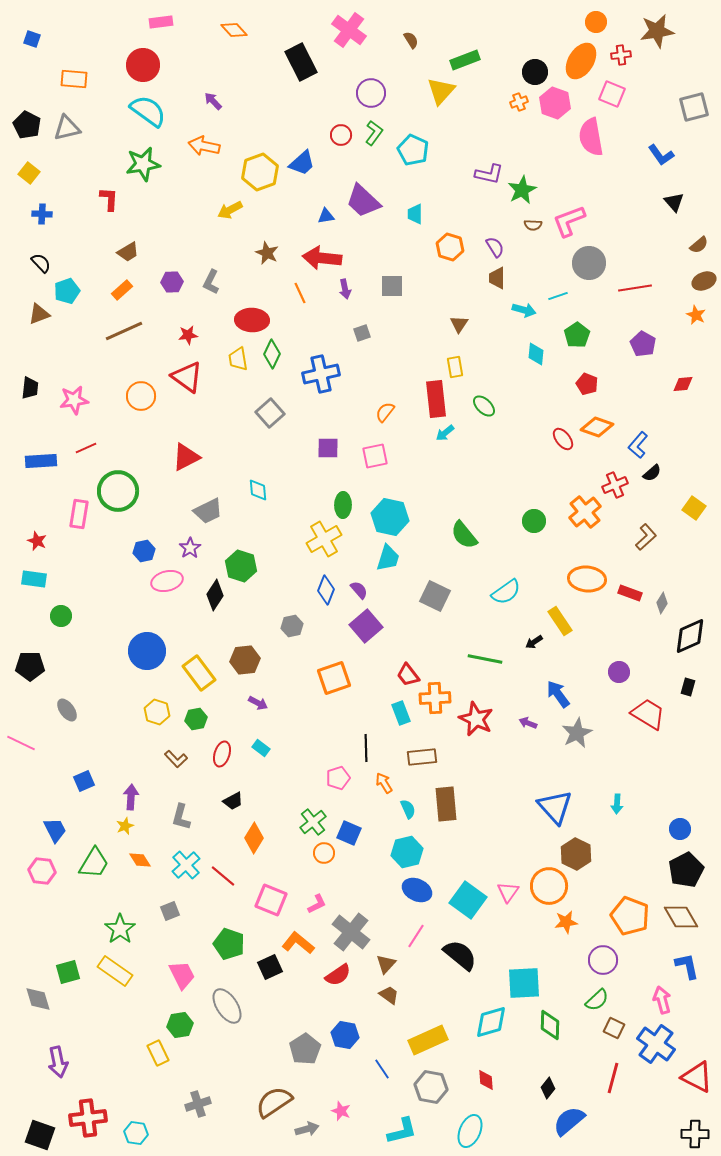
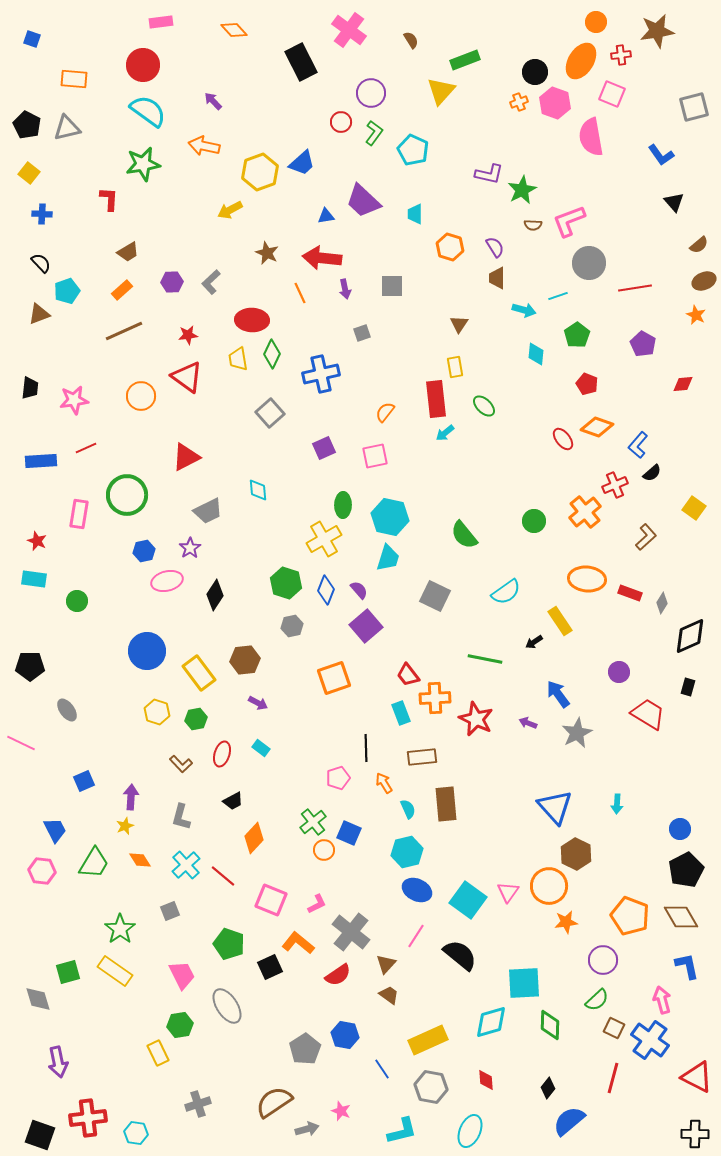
red circle at (341, 135): moved 13 px up
gray L-shape at (211, 282): rotated 20 degrees clockwise
purple square at (328, 448): moved 4 px left; rotated 25 degrees counterclockwise
green circle at (118, 491): moved 9 px right, 4 px down
green hexagon at (241, 566): moved 45 px right, 17 px down
green circle at (61, 616): moved 16 px right, 15 px up
brown L-shape at (176, 759): moved 5 px right, 5 px down
orange diamond at (254, 838): rotated 12 degrees clockwise
orange circle at (324, 853): moved 3 px up
blue cross at (656, 1044): moved 6 px left, 4 px up
